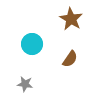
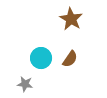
cyan circle: moved 9 px right, 14 px down
